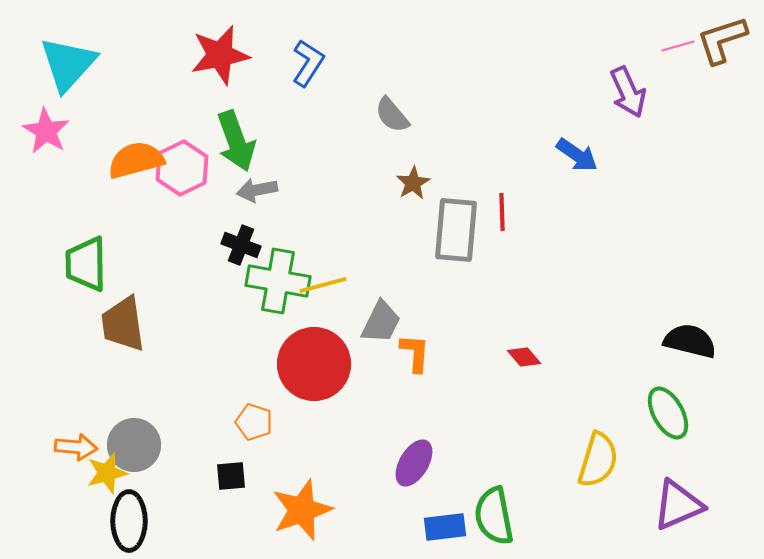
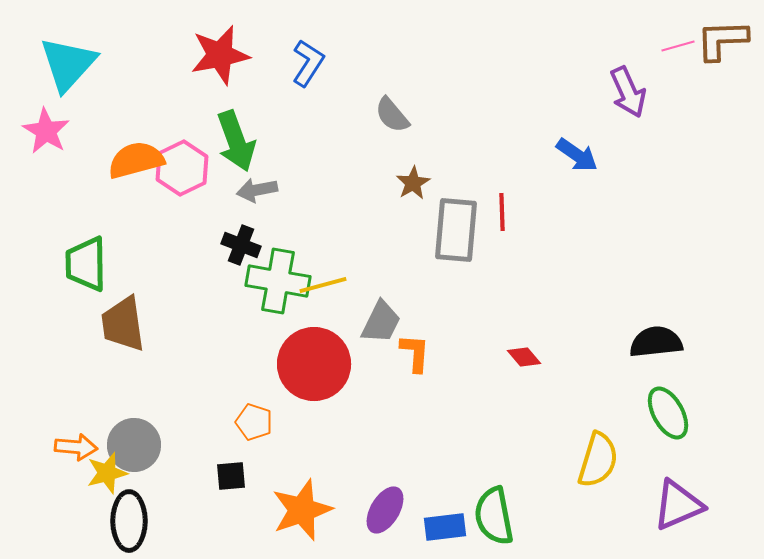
brown L-shape: rotated 16 degrees clockwise
black semicircle: moved 34 px left, 1 px down; rotated 20 degrees counterclockwise
purple ellipse: moved 29 px left, 47 px down
